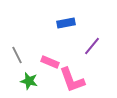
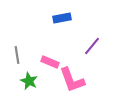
blue rectangle: moved 4 px left, 5 px up
gray line: rotated 18 degrees clockwise
green star: rotated 12 degrees clockwise
